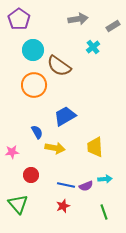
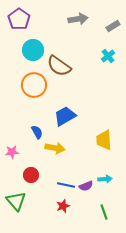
cyan cross: moved 15 px right, 9 px down
yellow trapezoid: moved 9 px right, 7 px up
green triangle: moved 2 px left, 3 px up
